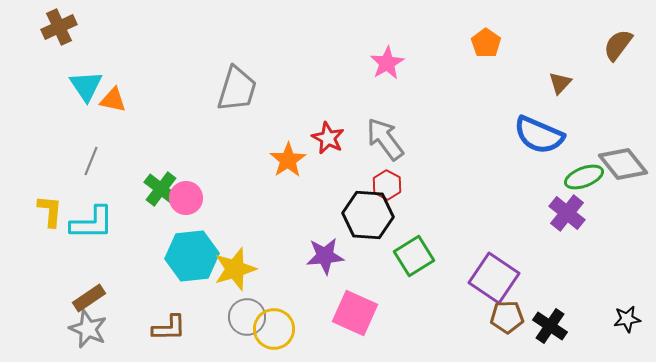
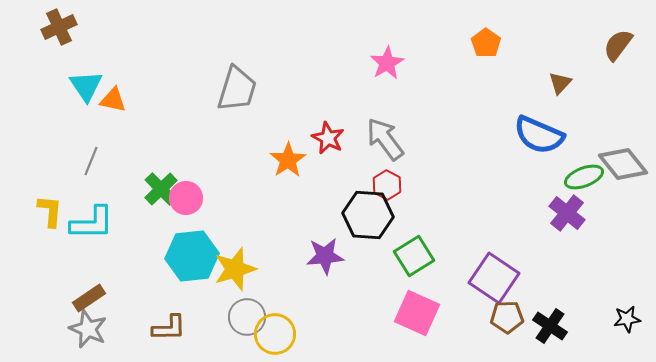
green cross: rotated 8 degrees clockwise
pink square: moved 62 px right
yellow circle: moved 1 px right, 5 px down
